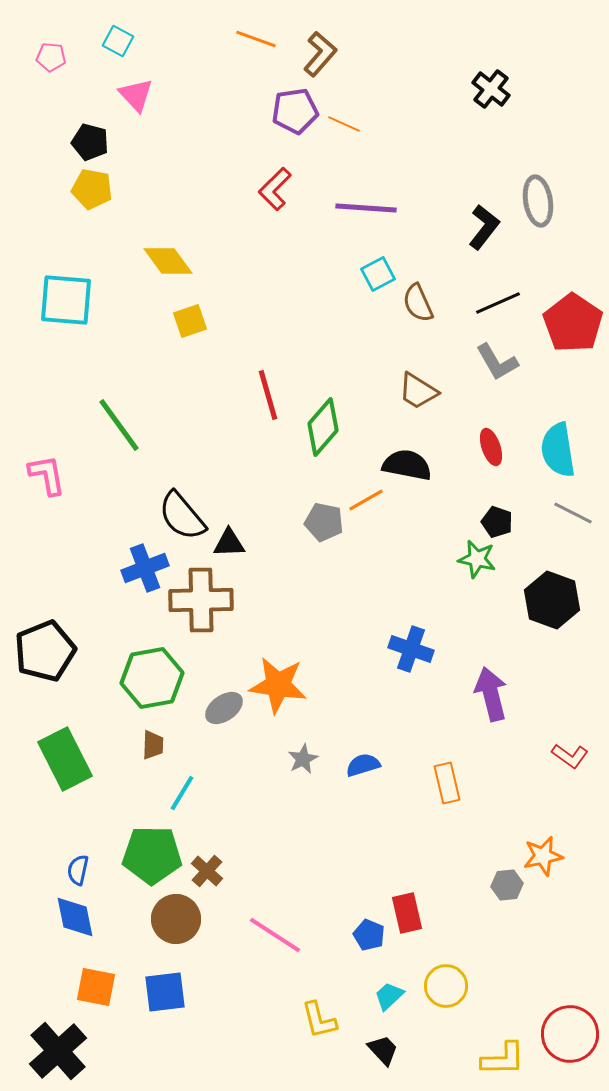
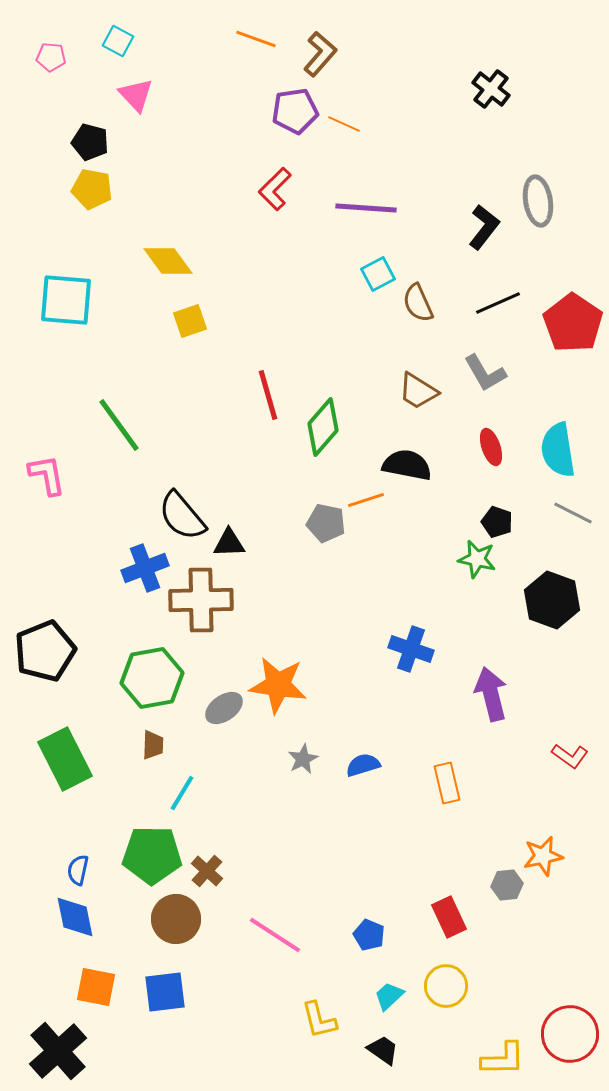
gray L-shape at (497, 362): moved 12 px left, 11 px down
orange line at (366, 500): rotated 12 degrees clockwise
gray pentagon at (324, 522): moved 2 px right, 1 px down
red rectangle at (407, 913): moved 42 px right, 4 px down; rotated 12 degrees counterclockwise
black trapezoid at (383, 1050): rotated 12 degrees counterclockwise
